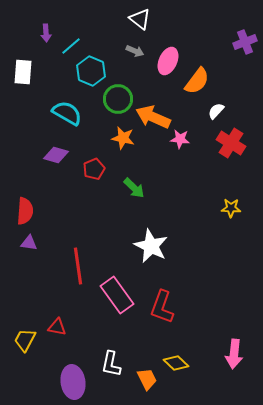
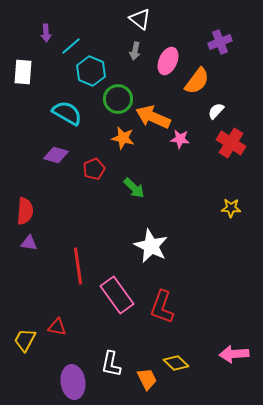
purple cross: moved 25 px left
gray arrow: rotated 78 degrees clockwise
pink arrow: rotated 80 degrees clockwise
